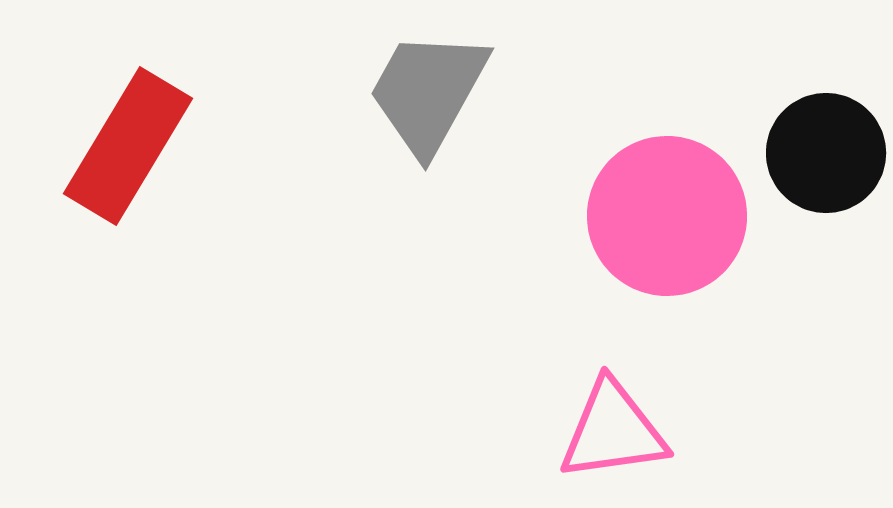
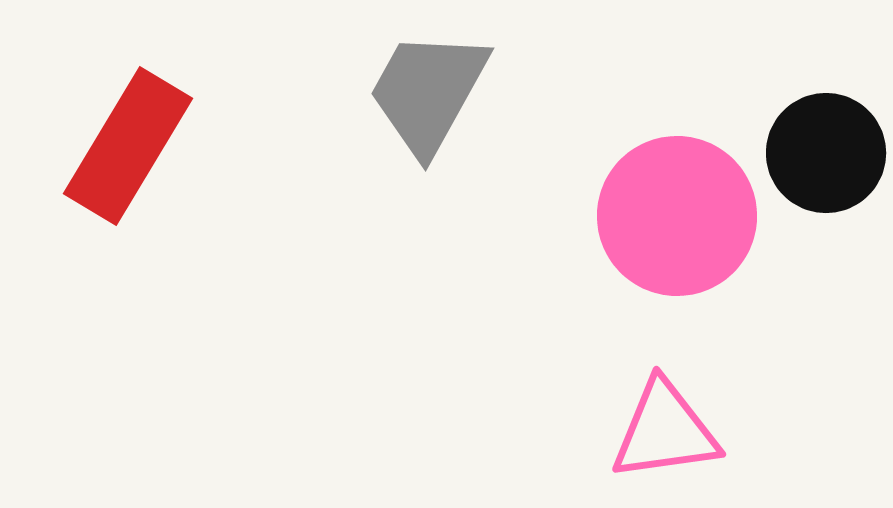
pink circle: moved 10 px right
pink triangle: moved 52 px right
